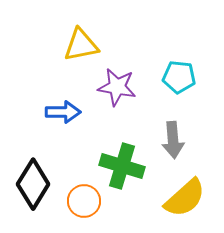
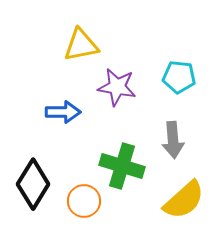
yellow semicircle: moved 1 px left, 2 px down
